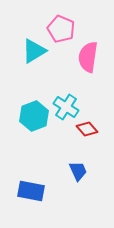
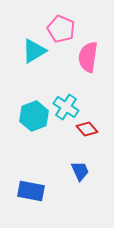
blue trapezoid: moved 2 px right
